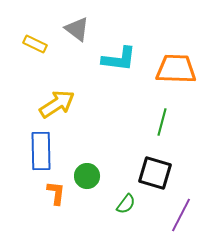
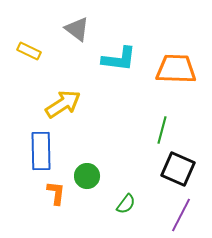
yellow rectangle: moved 6 px left, 7 px down
yellow arrow: moved 6 px right
green line: moved 8 px down
black square: moved 23 px right, 4 px up; rotated 8 degrees clockwise
